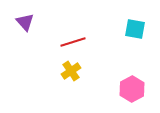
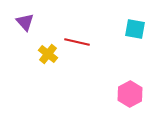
red line: moved 4 px right; rotated 30 degrees clockwise
yellow cross: moved 23 px left, 17 px up; rotated 18 degrees counterclockwise
pink hexagon: moved 2 px left, 5 px down
